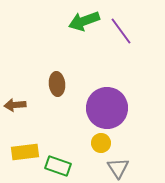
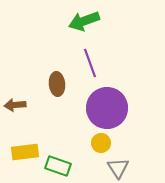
purple line: moved 31 px left, 32 px down; rotated 16 degrees clockwise
